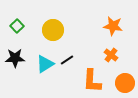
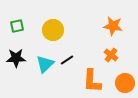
green square: rotated 32 degrees clockwise
black star: moved 1 px right
cyan triangle: rotated 12 degrees counterclockwise
